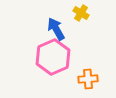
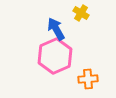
pink hexagon: moved 2 px right, 1 px up
